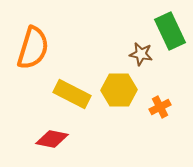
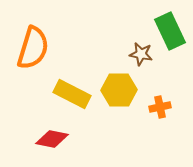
orange cross: rotated 15 degrees clockwise
